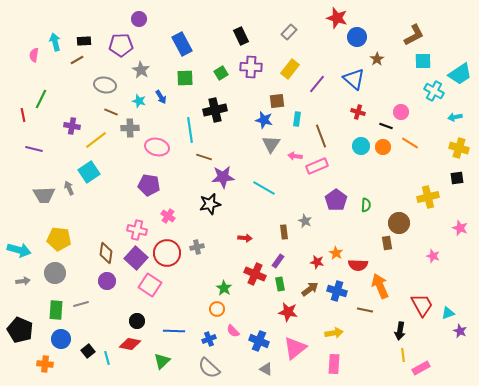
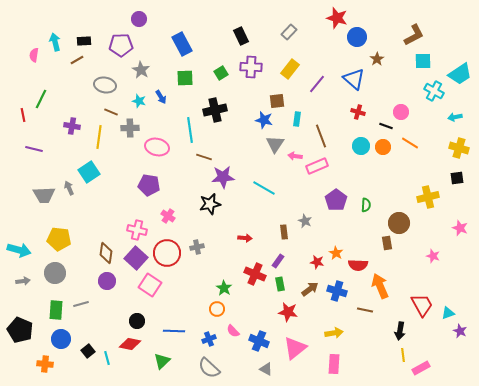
yellow line at (96, 140): moved 3 px right, 3 px up; rotated 45 degrees counterclockwise
gray triangle at (271, 144): moved 4 px right
